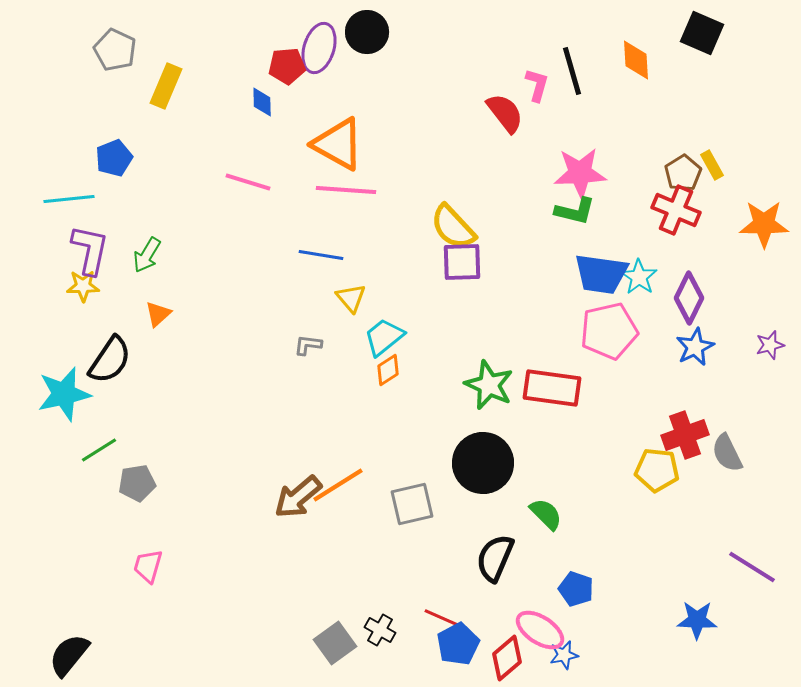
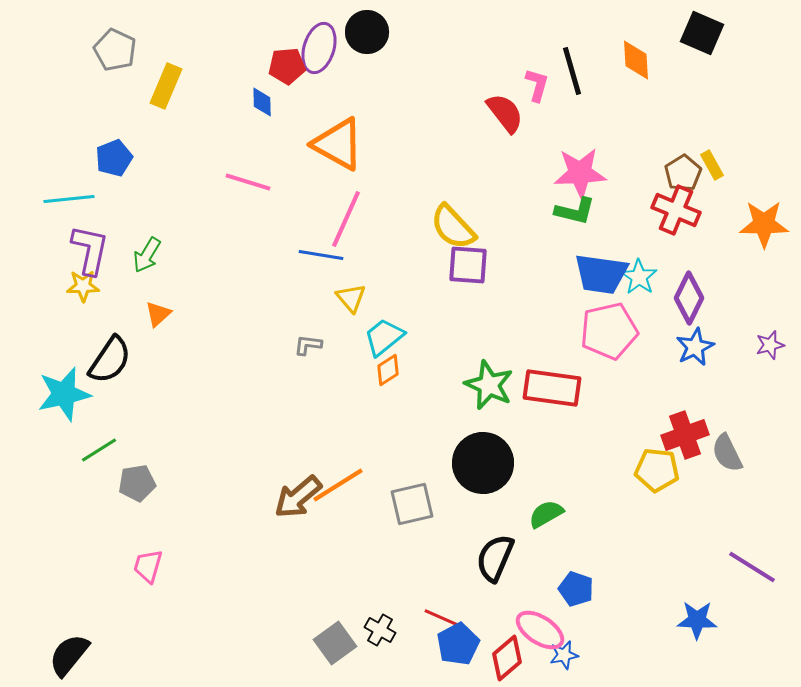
pink line at (346, 190): moved 29 px down; rotated 70 degrees counterclockwise
purple square at (462, 262): moved 6 px right, 3 px down; rotated 6 degrees clockwise
green semicircle at (546, 514): rotated 75 degrees counterclockwise
